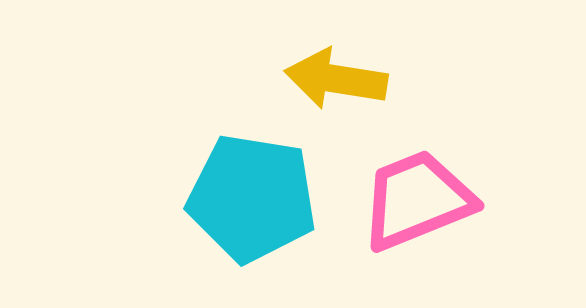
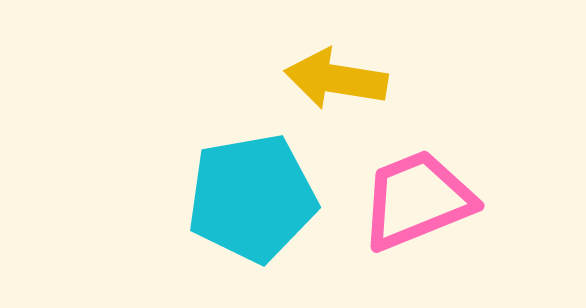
cyan pentagon: rotated 19 degrees counterclockwise
